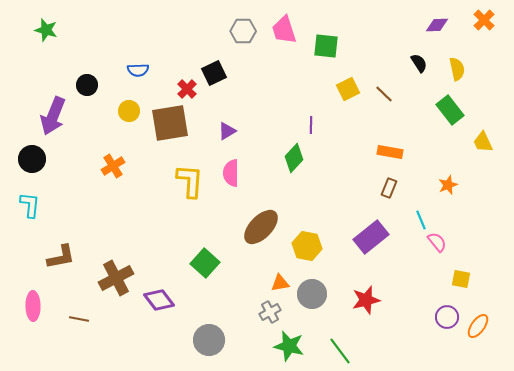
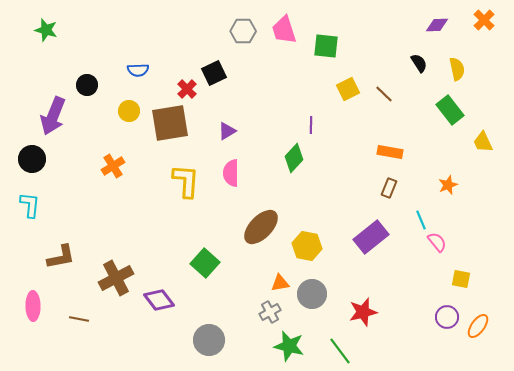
yellow L-shape at (190, 181): moved 4 px left
red star at (366, 300): moved 3 px left, 12 px down
